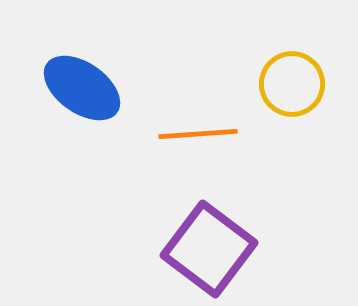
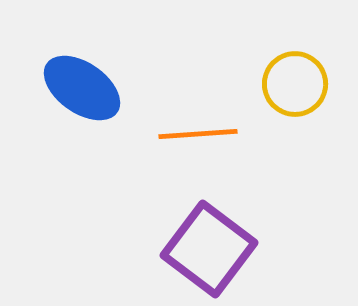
yellow circle: moved 3 px right
